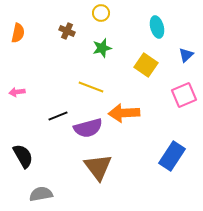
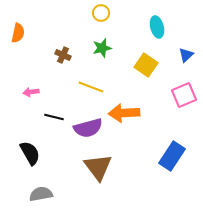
brown cross: moved 4 px left, 24 px down
pink arrow: moved 14 px right
black line: moved 4 px left, 1 px down; rotated 36 degrees clockwise
black semicircle: moved 7 px right, 3 px up
